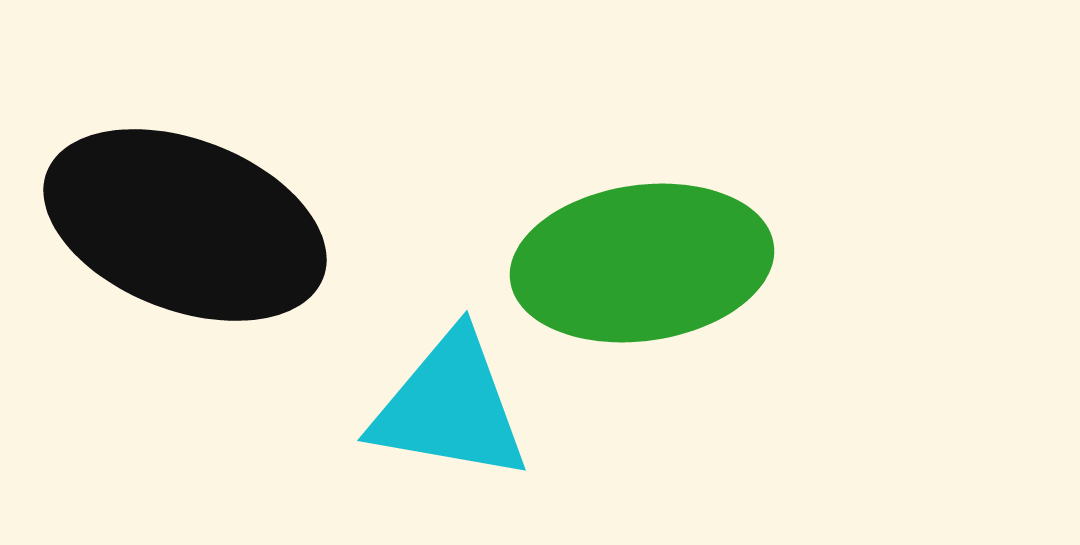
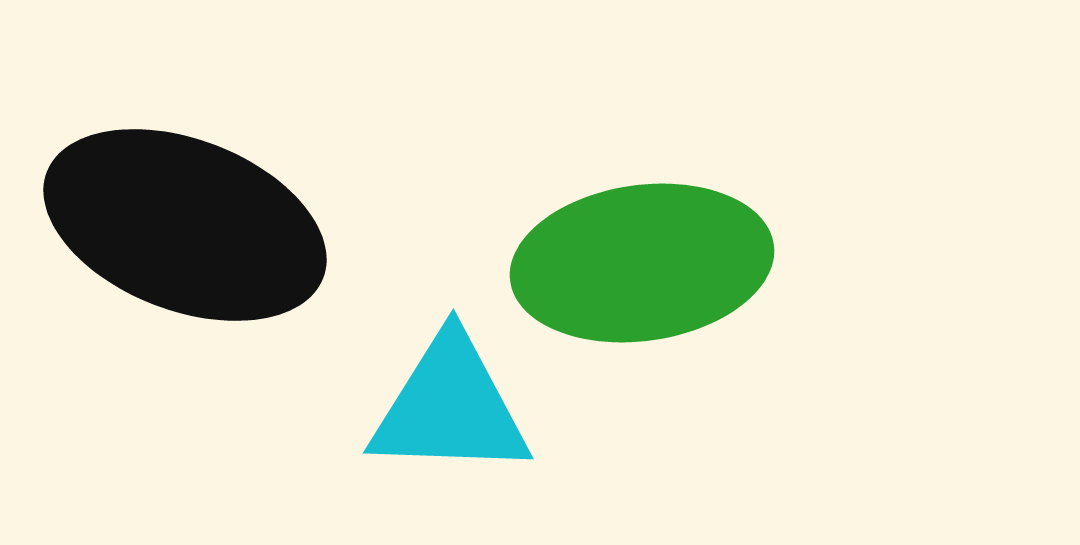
cyan triangle: rotated 8 degrees counterclockwise
